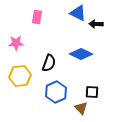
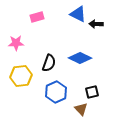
blue triangle: moved 1 px down
pink rectangle: rotated 64 degrees clockwise
blue diamond: moved 1 px left, 4 px down
yellow hexagon: moved 1 px right
black square: rotated 16 degrees counterclockwise
brown triangle: moved 1 px down
